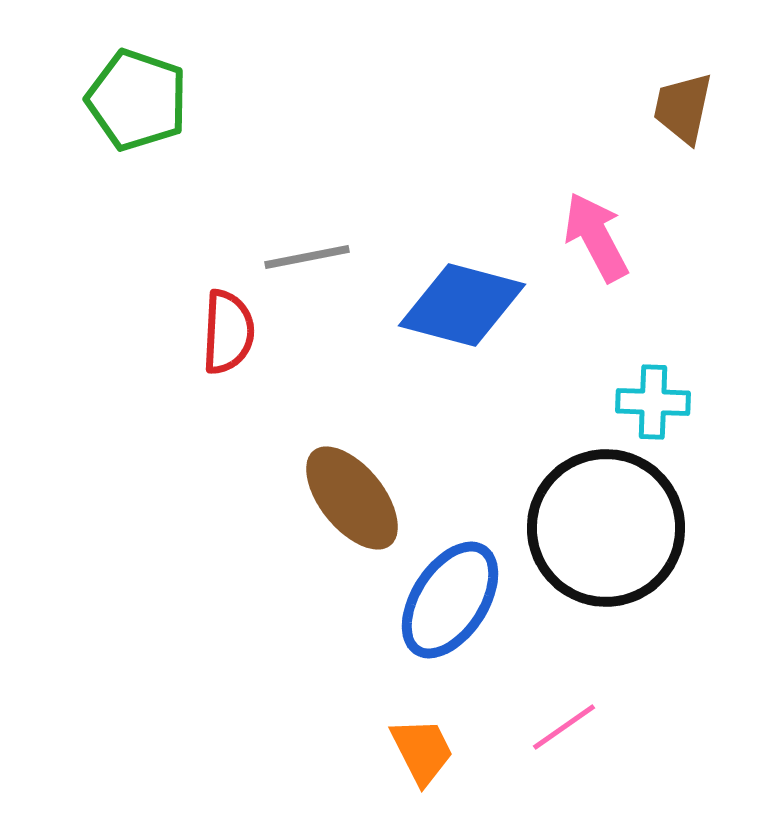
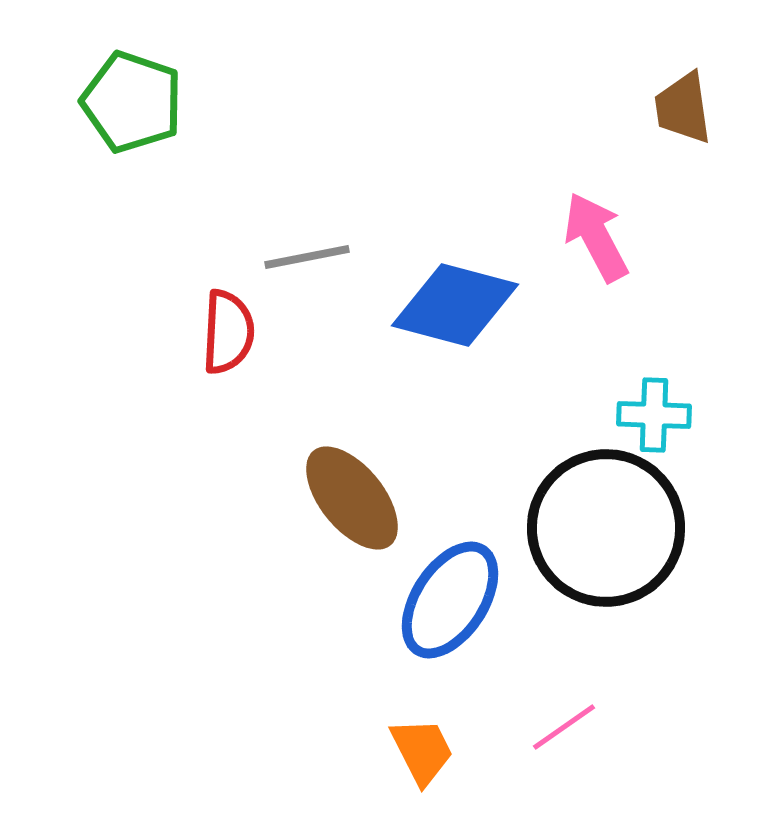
green pentagon: moved 5 px left, 2 px down
brown trapezoid: rotated 20 degrees counterclockwise
blue diamond: moved 7 px left
cyan cross: moved 1 px right, 13 px down
